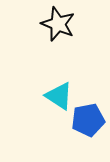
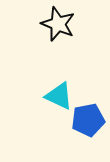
cyan triangle: rotated 8 degrees counterclockwise
